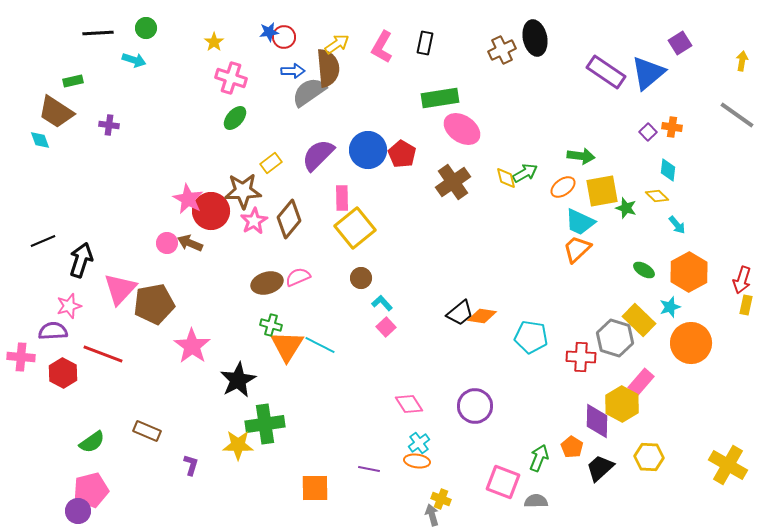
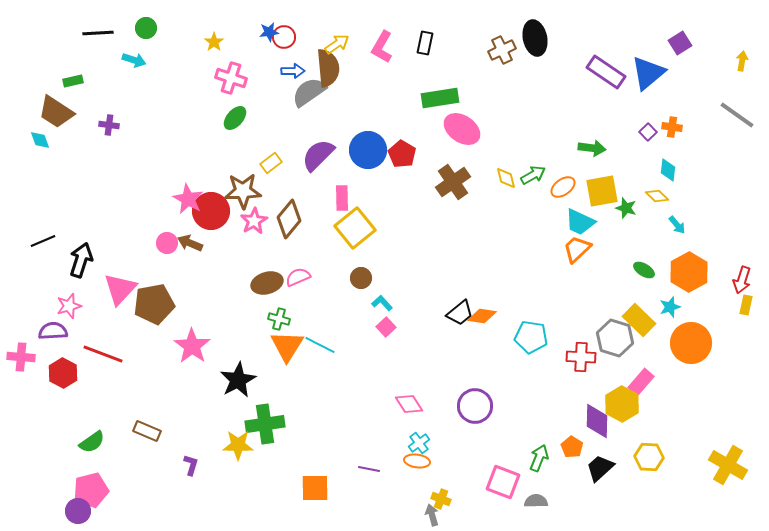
green arrow at (581, 156): moved 11 px right, 8 px up
green arrow at (525, 173): moved 8 px right, 2 px down
green cross at (271, 325): moved 8 px right, 6 px up
